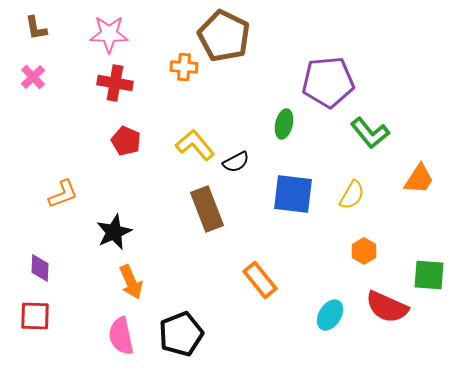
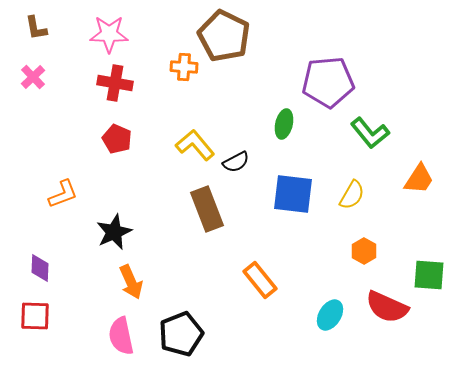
red pentagon: moved 9 px left, 2 px up
